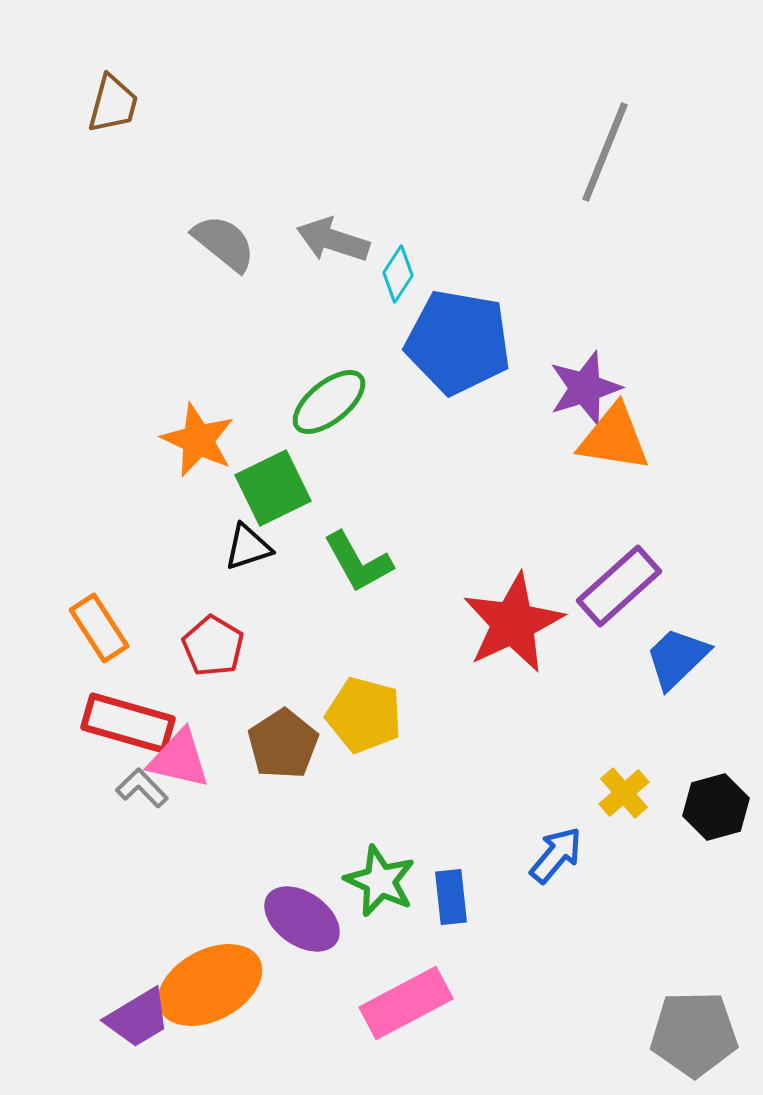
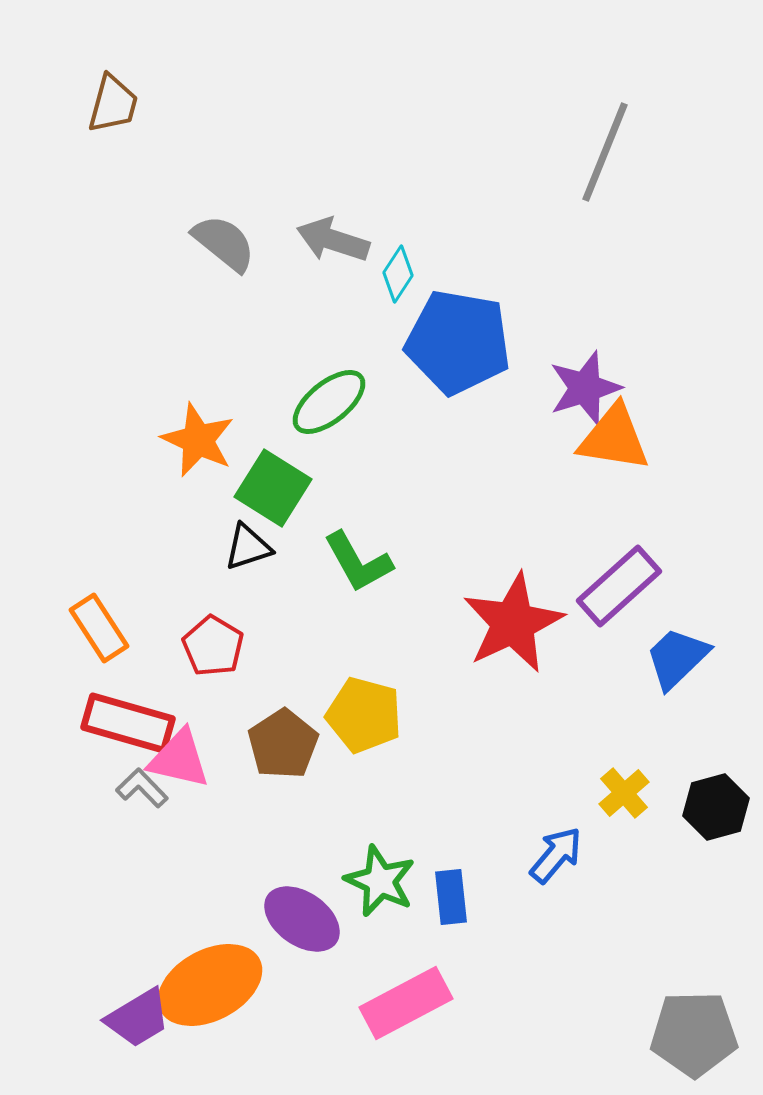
green square: rotated 32 degrees counterclockwise
